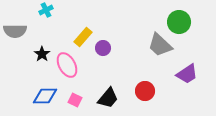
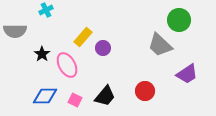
green circle: moved 2 px up
black trapezoid: moved 3 px left, 2 px up
